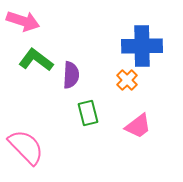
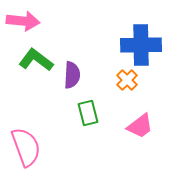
pink arrow: rotated 12 degrees counterclockwise
blue cross: moved 1 px left, 1 px up
purple semicircle: moved 1 px right
pink trapezoid: moved 2 px right
pink semicircle: rotated 24 degrees clockwise
